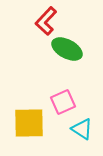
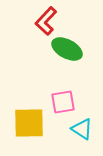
pink square: rotated 15 degrees clockwise
